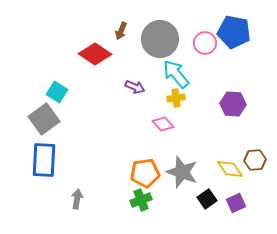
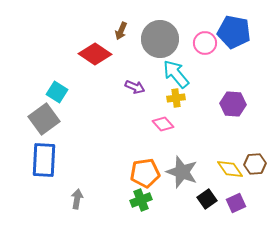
brown hexagon: moved 4 px down
